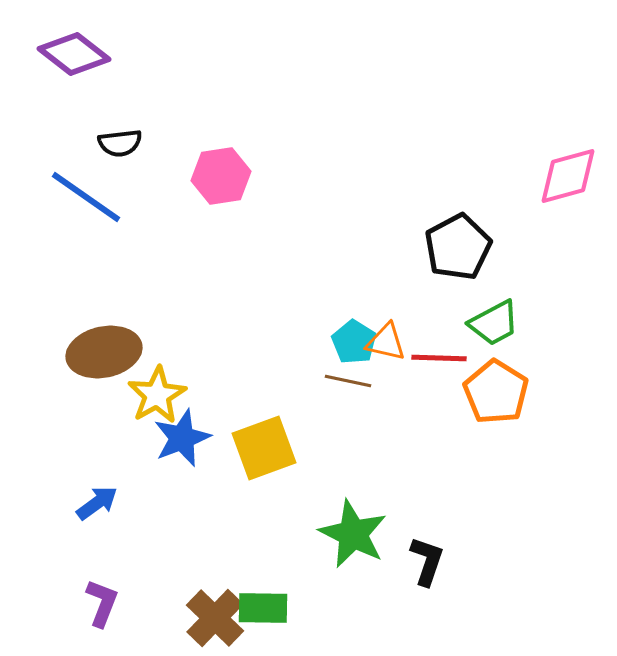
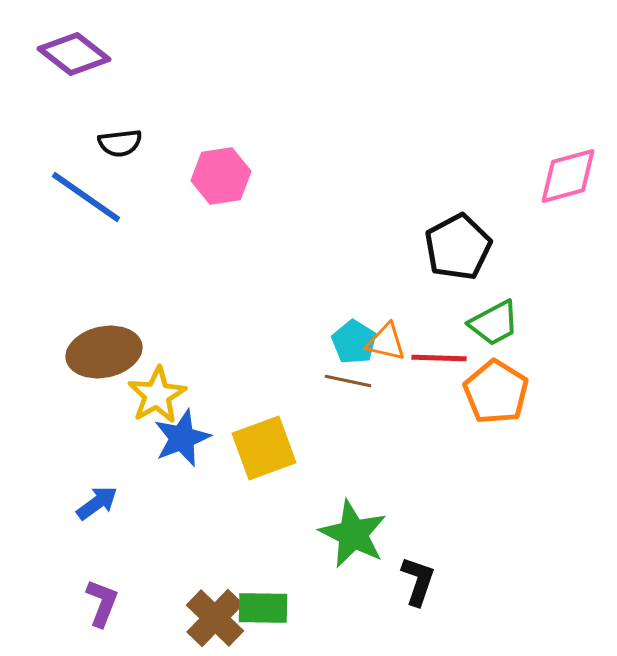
black L-shape: moved 9 px left, 20 px down
